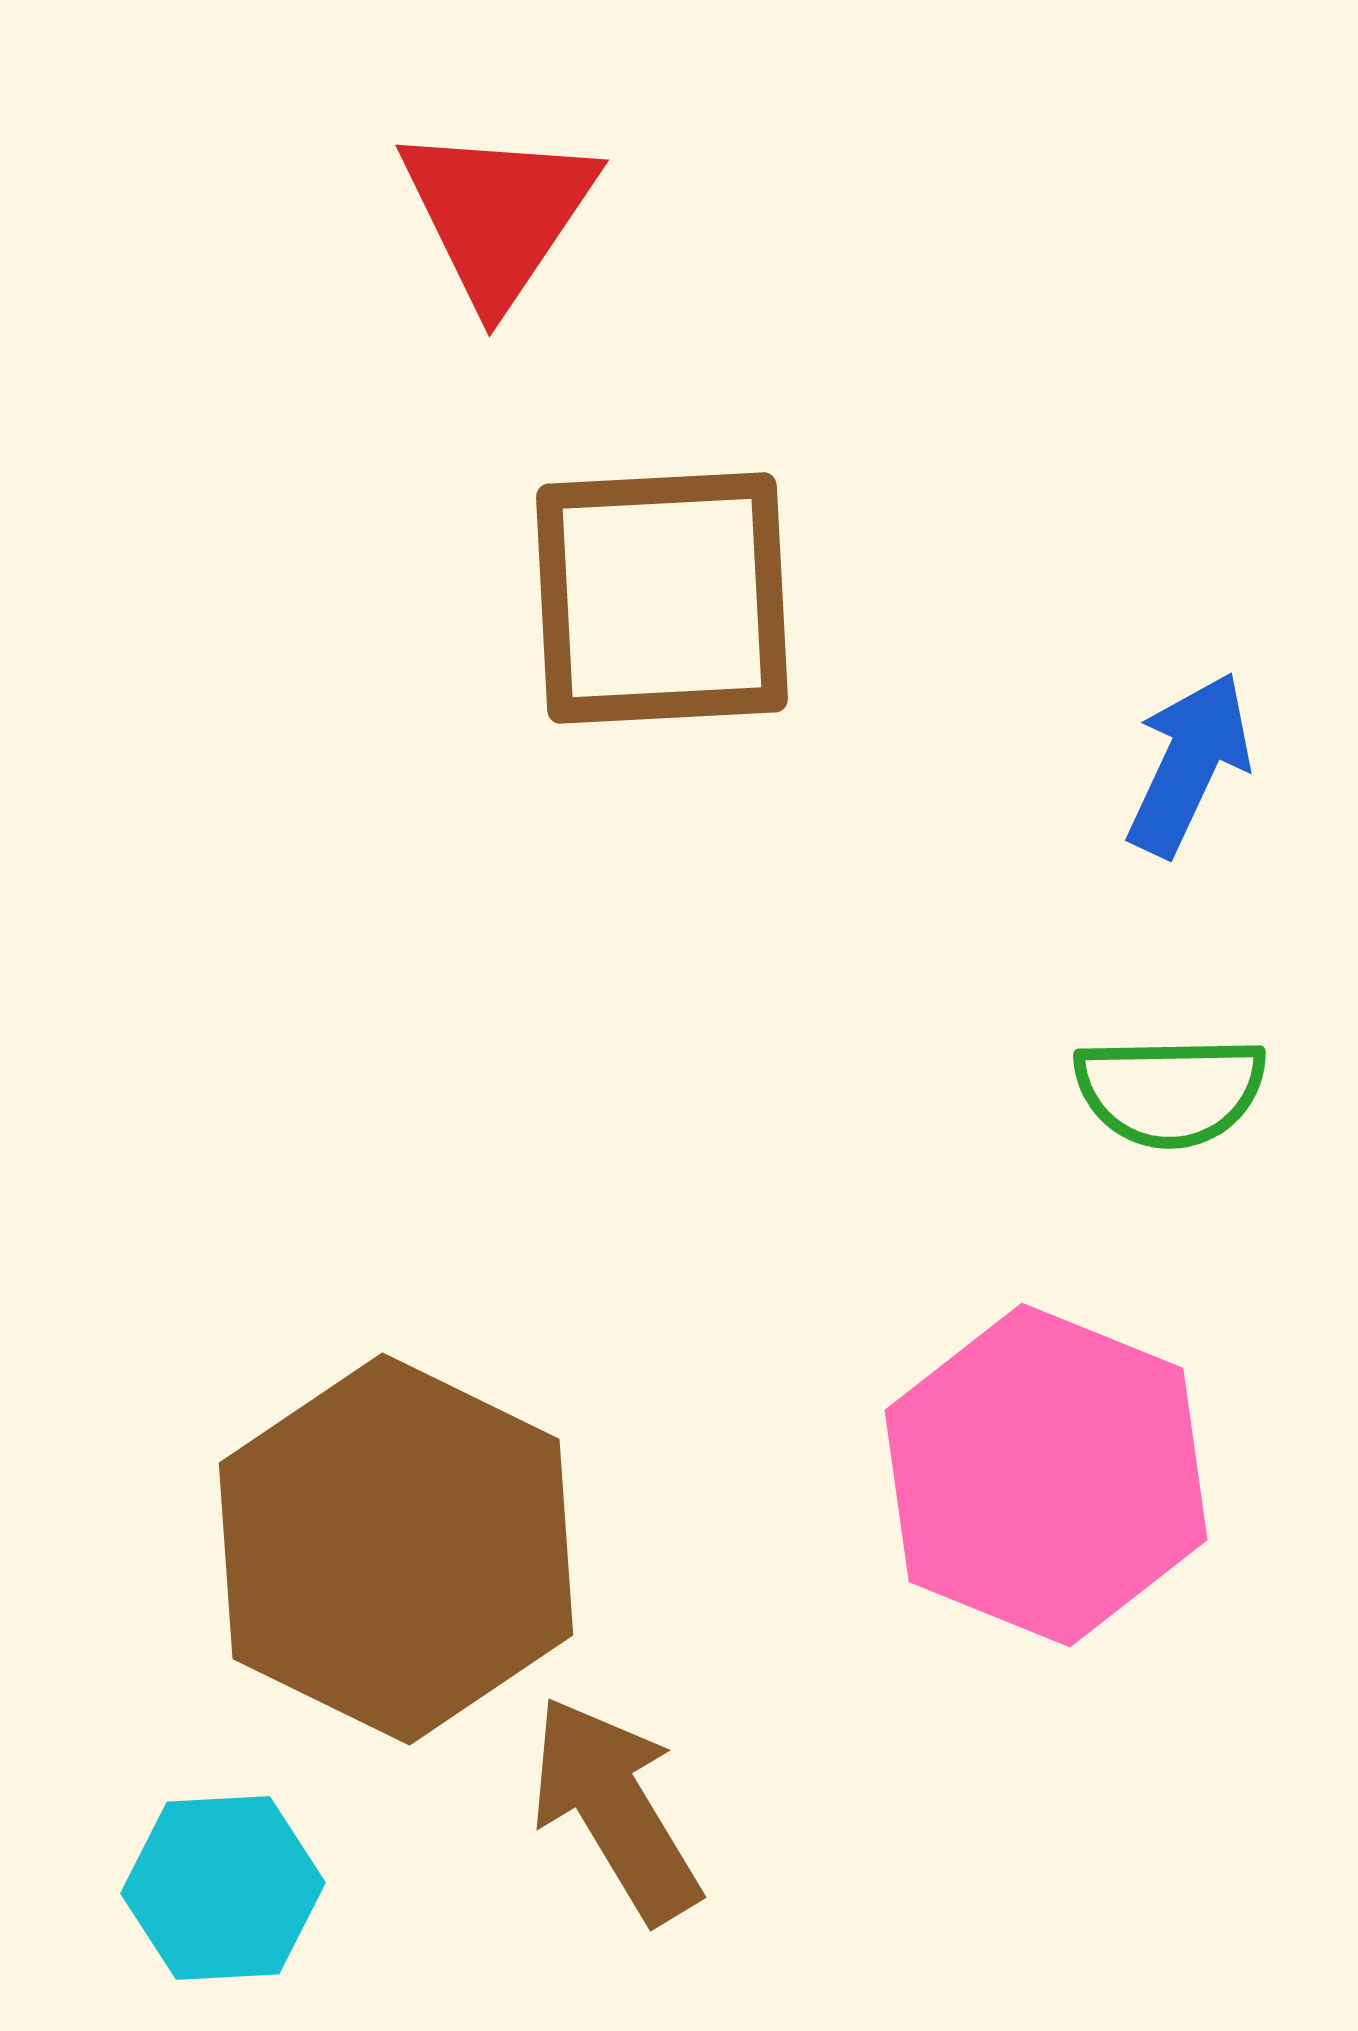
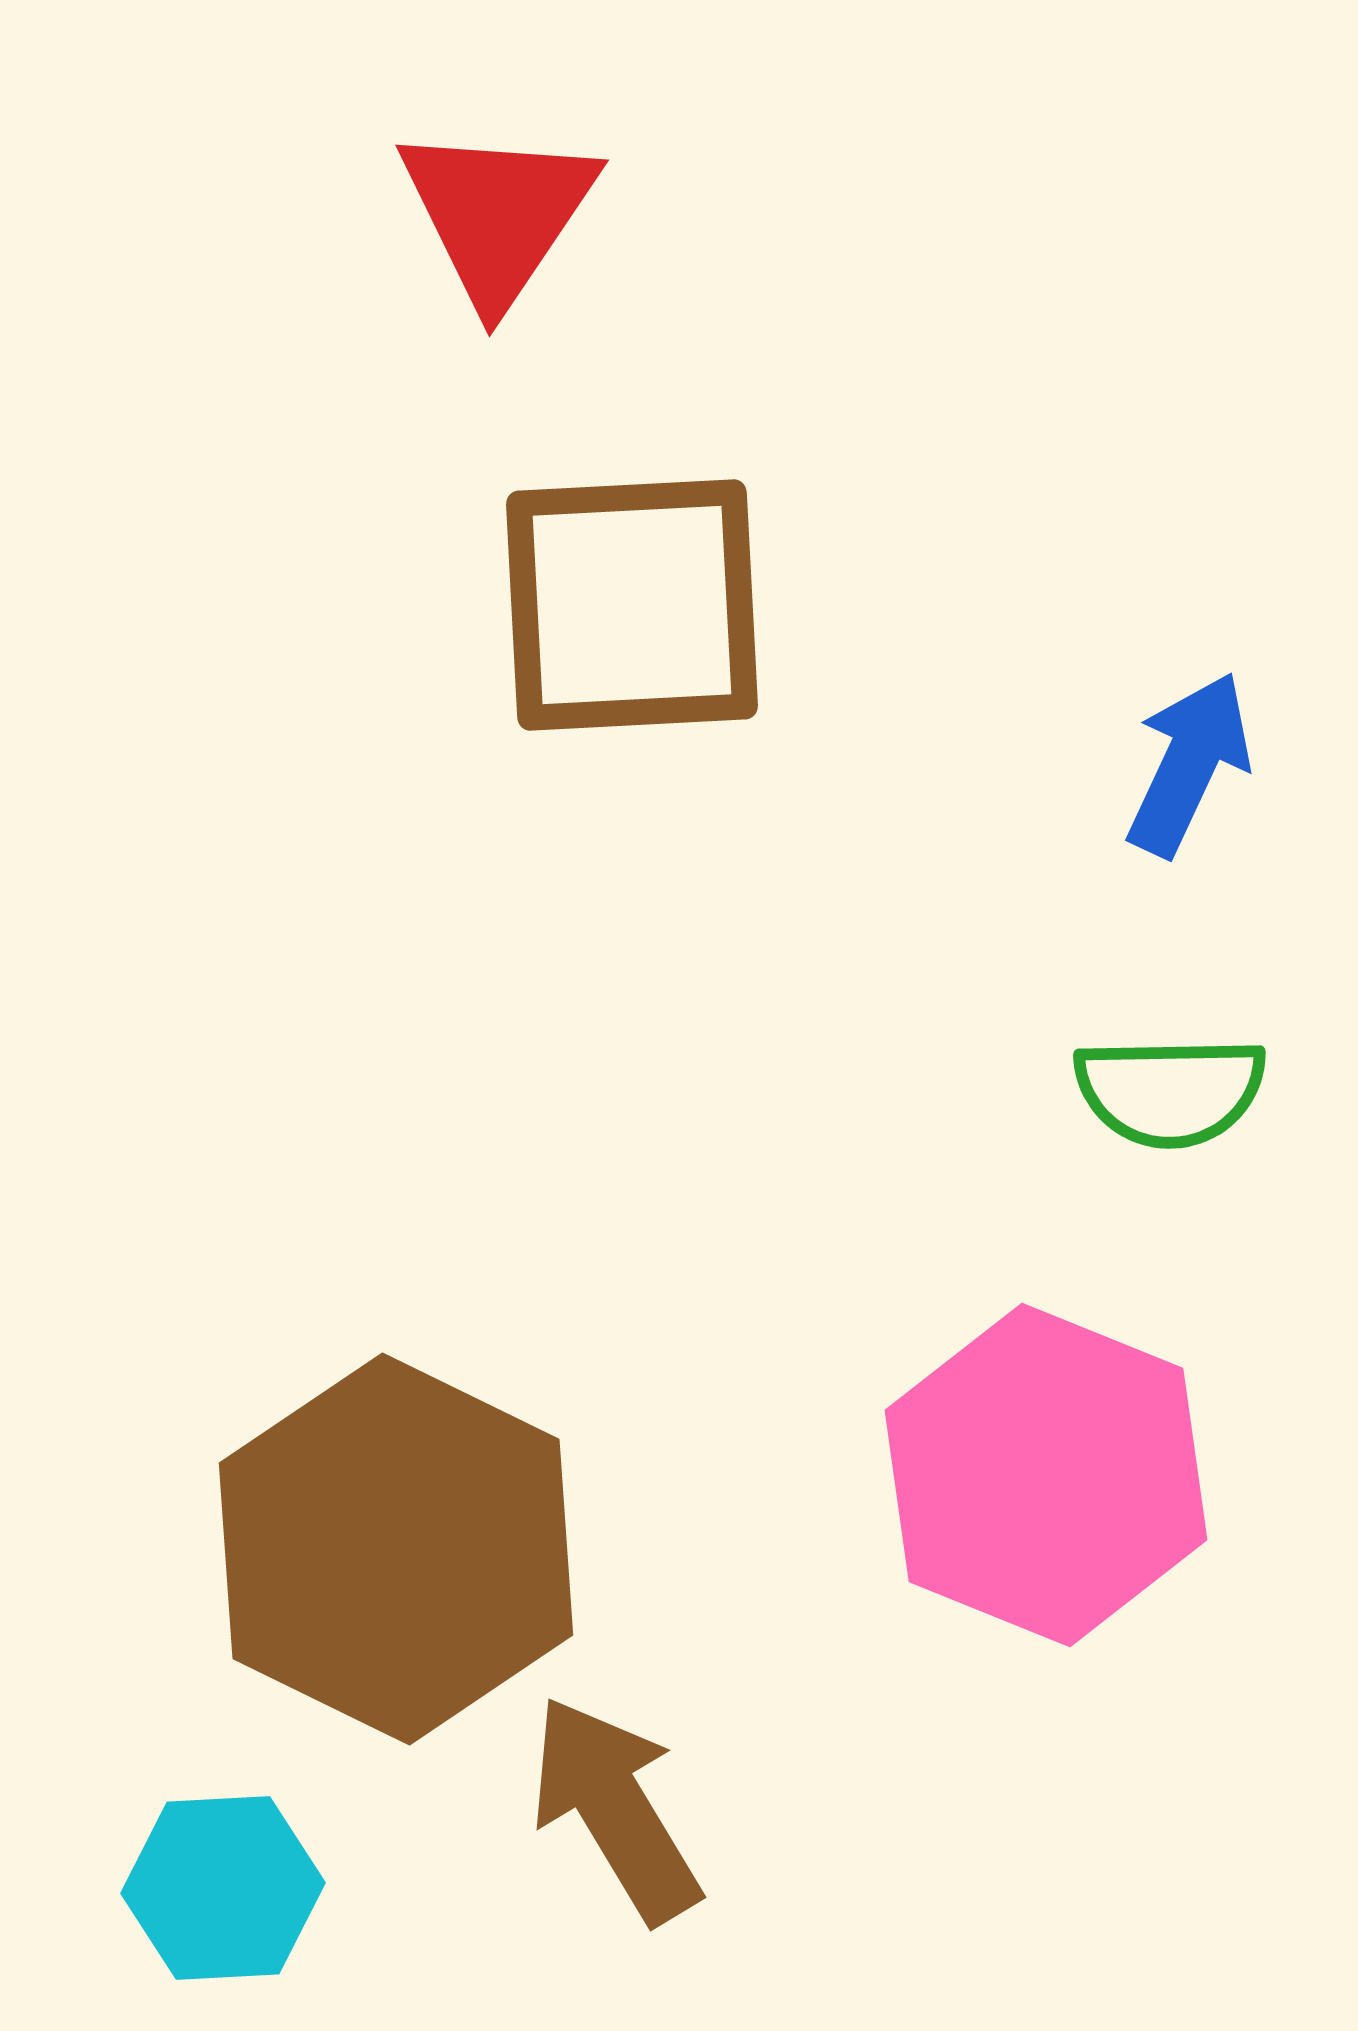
brown square: moved 30 px left, 7 px down
